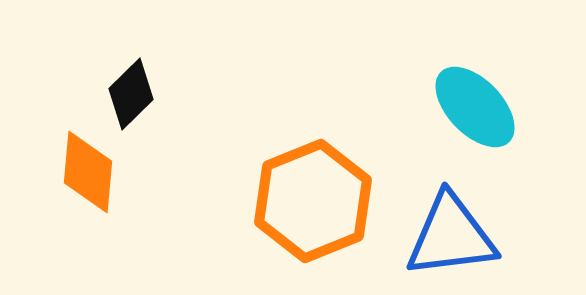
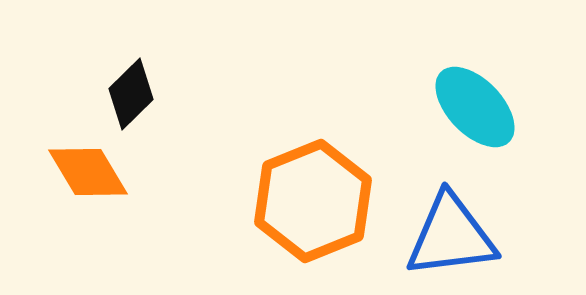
orange diamond: rotated 36 degrees counterclockwise
